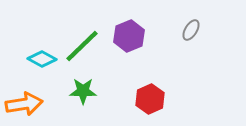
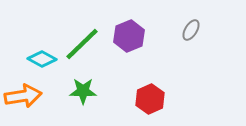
green line: moved 2 px up
orange arrow: moved 1 px left, 8 px up
